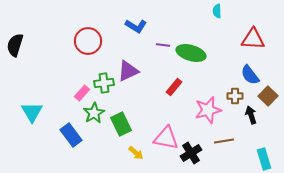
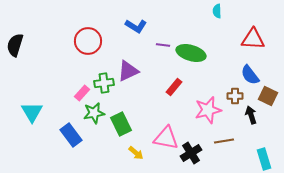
brown square: rotated 18 degrees counterclockwise
green star: rotated 20 degrees clockwise
